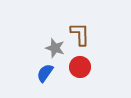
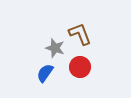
brown L-shape: rotated 20 degrees counterclockwise
